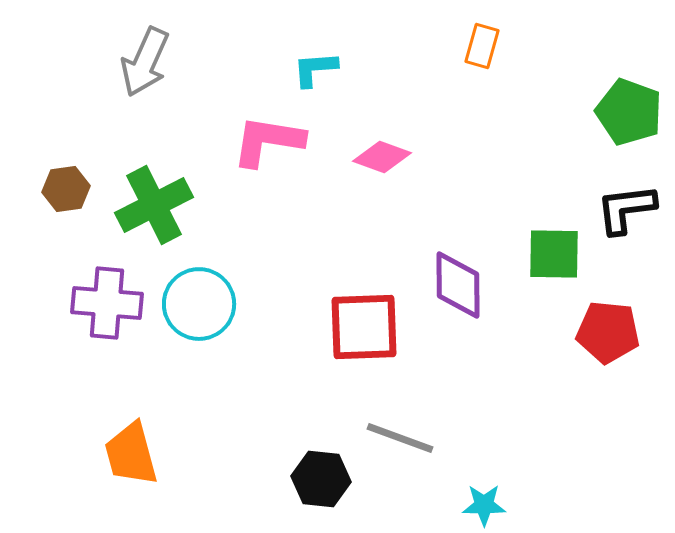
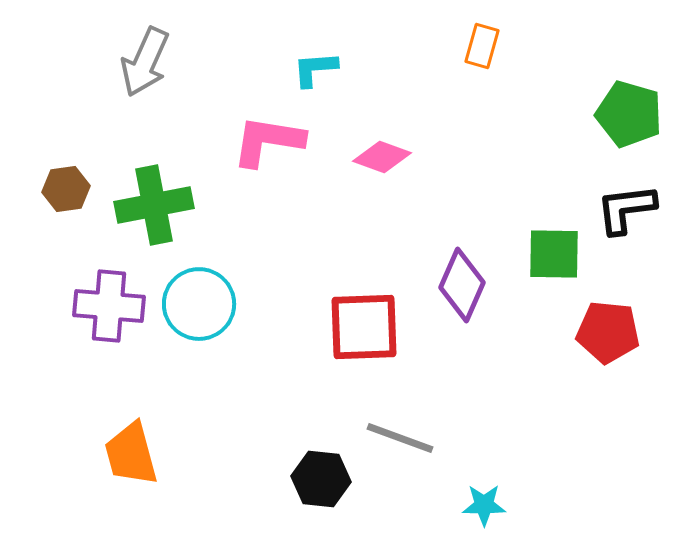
green pentagon: moved 2 px down; rotated 4 degrees counterclockwise
green cross: rotated 16 degrees clockwise
purple diamond: moved 4 px right; rotated 24 degrees clockwise
purple cross: moved 2 px right, 3 px down
